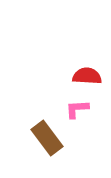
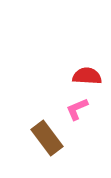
pink L-shape: rotated 20 degrees counterclockwise
